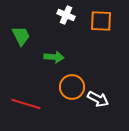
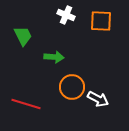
green trapezoid: moved 2 px right
